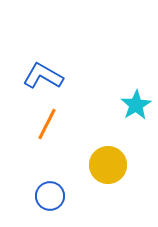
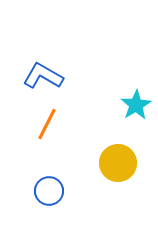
yellow circle: moved 10 px right, 2 px up
blue circle: moved 1 px left, 5 px up
